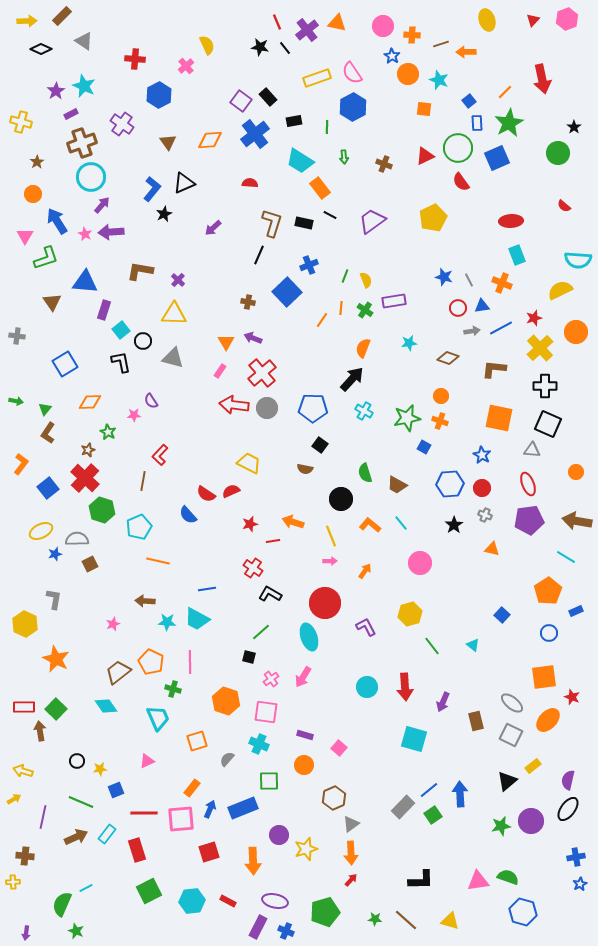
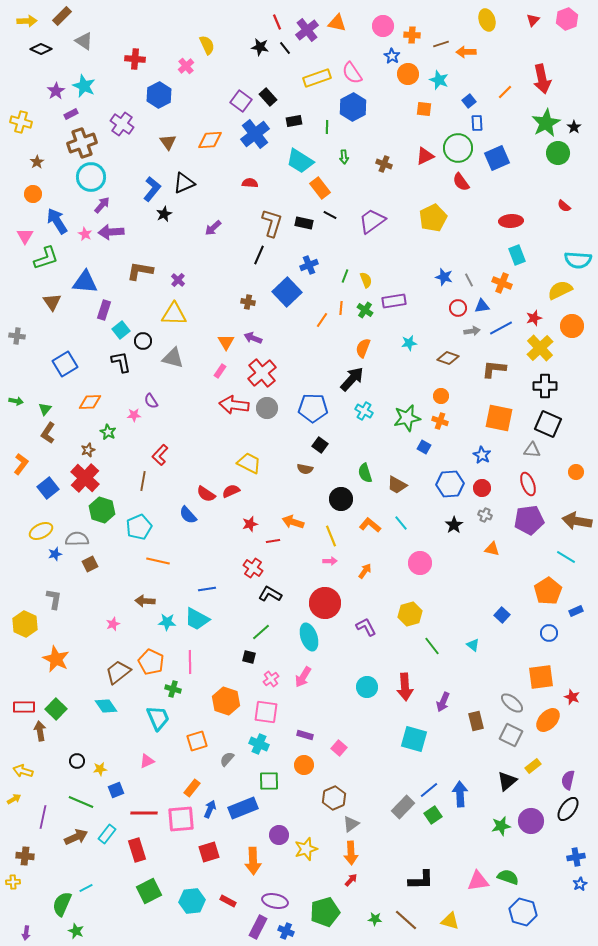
green star at (509, 123): moved 37 px right
orange circle at (576, 332): moved 4 px left, 6 px up
orange square at (544, 677): moved 3 px left
